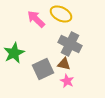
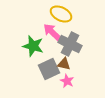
pink arrow: moved 16 px right, 13 px down
green star: moved 19 px right, 7 px up; rotated 30 degrees counterclockwise
gray square: moved 6 px right
